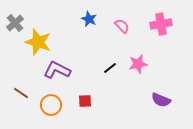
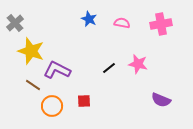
pink semicircle: moved 3 px up; rotated 35 degrees counterclockwise
yellow star: moved 7 px left, 9 px down
pink star: rotated 24 degrees clockwise
black line: moved 1 px left
brown line: moved 12 px right, 8 px up
red square: moved 1 px left
orange circle: moved 1 px right, 1 px down
